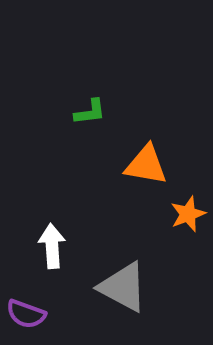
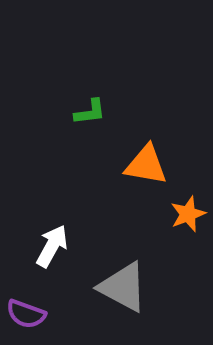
white arrow: rotated 33 degrees clockwise
